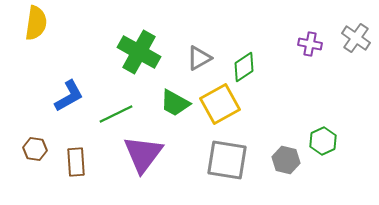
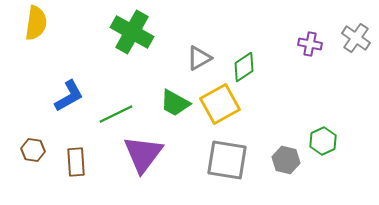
green cross: moved 7 px left, 20 px up
brown hexagon: moved 2 px left, 1 px down
